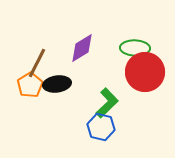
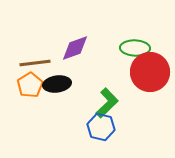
purple diamond: moved 7 px left; rotated 12 degrees clockwise
brown line: moved 2 px left; rotated 56 degrees clockwise
red circle: moved 5 px right
